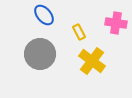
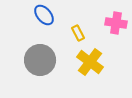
yellow rectangle: moved 1 px left, 1 px down
gray circle: moved 6 px down
yellow cross: moved 2 px left, 1 px down
